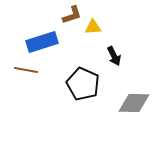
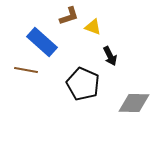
brown L-shape: moved 3 px left, 1 px down
yellow triangle: rotated 24 degrees clockwise
blue rectangle: rotated 60 degrees clockwise
black arrow: moved 4 px left
